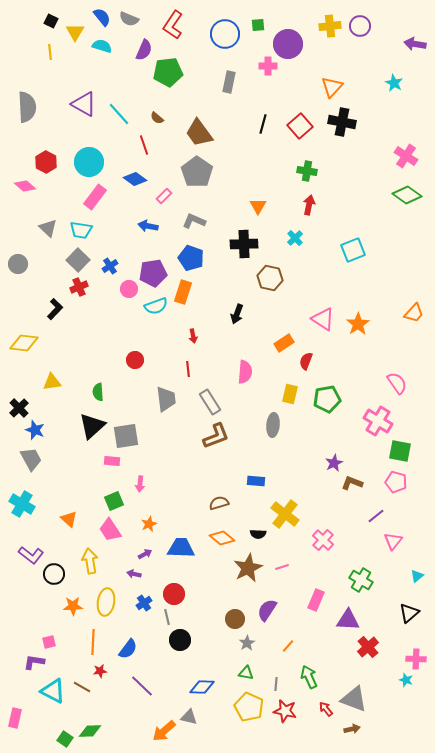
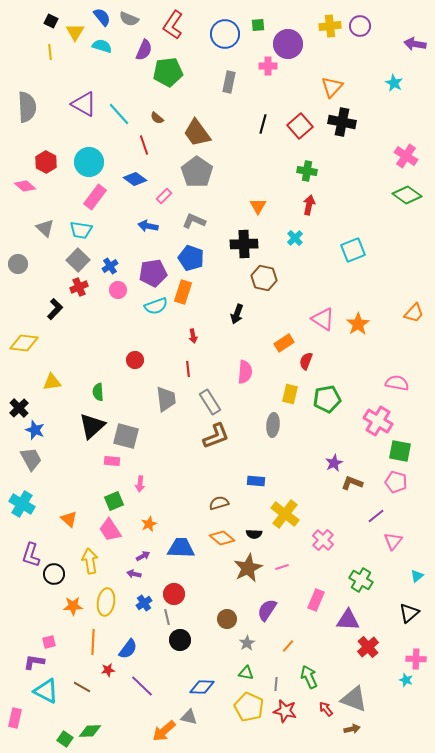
brown trapezoid at (199, 133): moved 2 px left
gray triangle at (48, 228): moved 3 px left
brown hexagon at (270, 278): moved 6 px left
pink circle at (129, 289): moved 11 px left, 1 px down
pink semicircle at (397, 383): rotated 45 degrees counterclockwise
gray square at (126, 436): rotated 24 degrees clockwise
black semicircle at (258, 534): moved 4 px left
purple arrow at (145, 554): moved 2 px left, 2 px down
purple L-shape at (31, 555): rotated 70 degrees clockwise
brown circle at (235, 619): moved 8 px left
red star at (100, 671): moved 8 px right, 1 px up
cyan triangle at (53, 691): moved 7 px left
